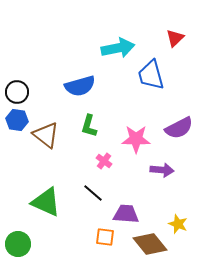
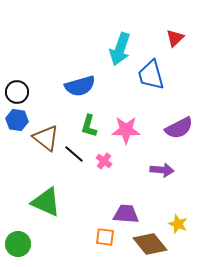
cyan arrow: moved 2 px right, 1 px down; rotated 120 degrees clockwise
brown triangle: moved 3 px down
pink star: moved 10 px left, 9 px up
black line: moved 19 px left, 39 px up
